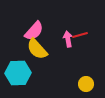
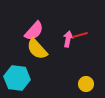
pink arrow: rotated 21 degrees clockwise
cyan hexagon: moved 1 px left, 5 px down; rotated 10 degrees clockwise
